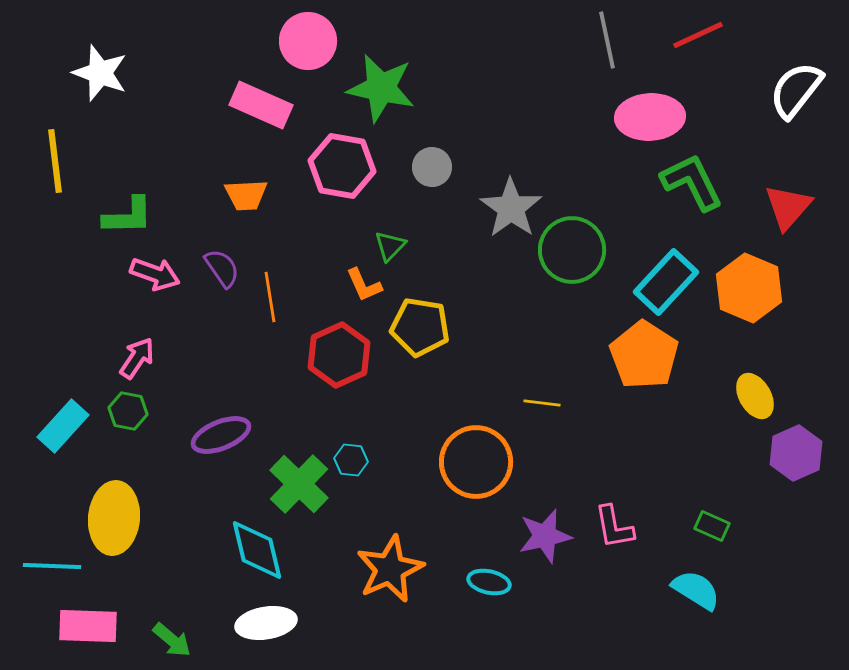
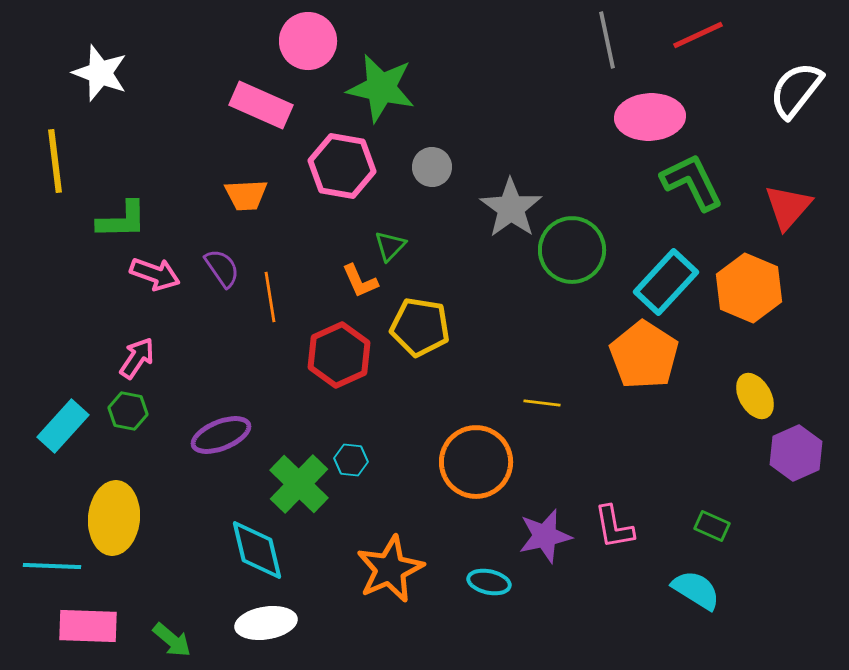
green L-shape at (128, 216): moved 6 px left, 4 px down
orange L-shape at (364, 285): moved 4 px left, 4 px up
